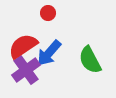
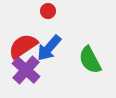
red circle: moved 2 px up
blue arrow: moved 5 px up
purple cross: rotated 12 degrees counterclockwise
